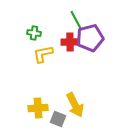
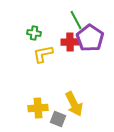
purple pentagon: rotated 24 degrees counterclockwise
yellow arrow: moved 1 px left, 1 px up
